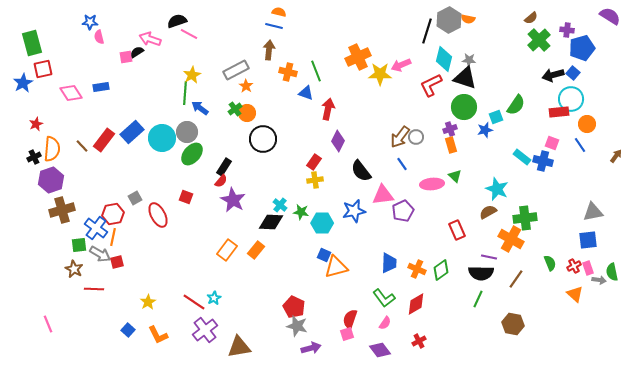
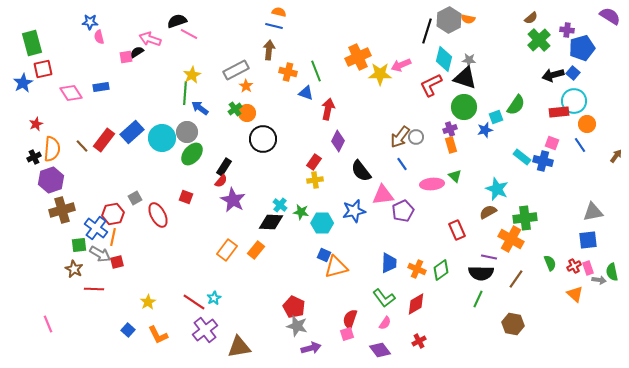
cyan circle at (571, 99): moved 3 px right, 2 px down
